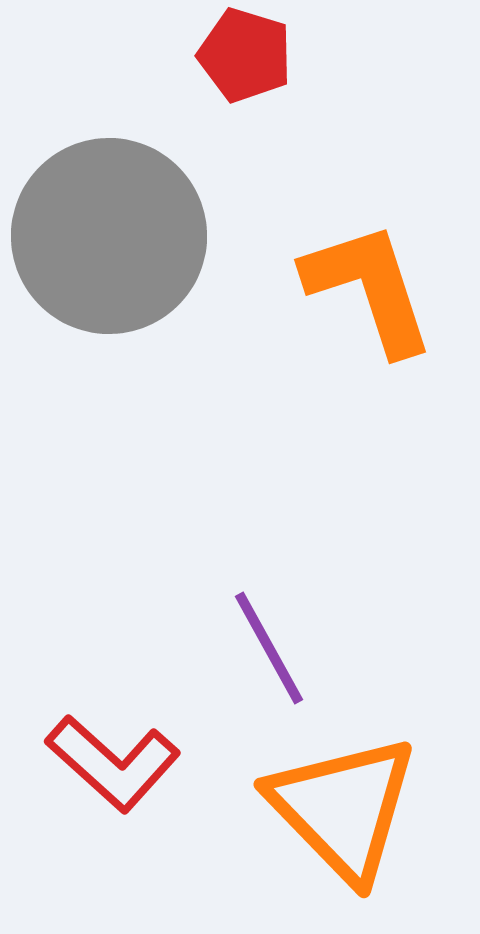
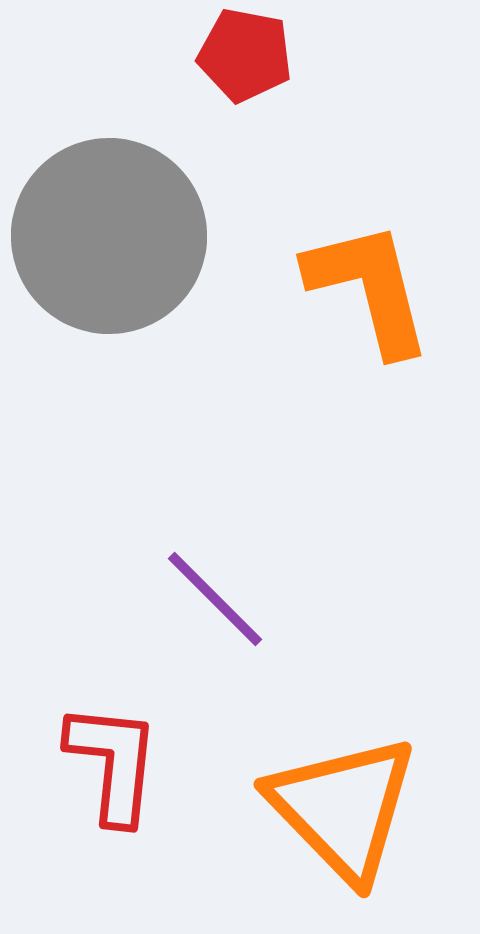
red pentagon: rotated 6 degrees counterclockwise
orange L-shape: rotated 4 degrees clockwise
purple line: moved 54 px left, 49 px up; rotated 16 degrees counterclockwise
red L-shape: rotated 126 degrees counterclockwise
